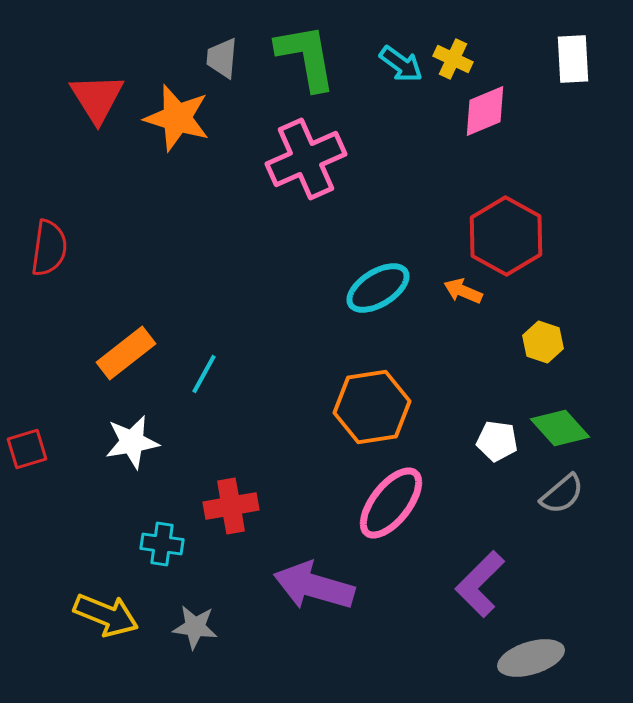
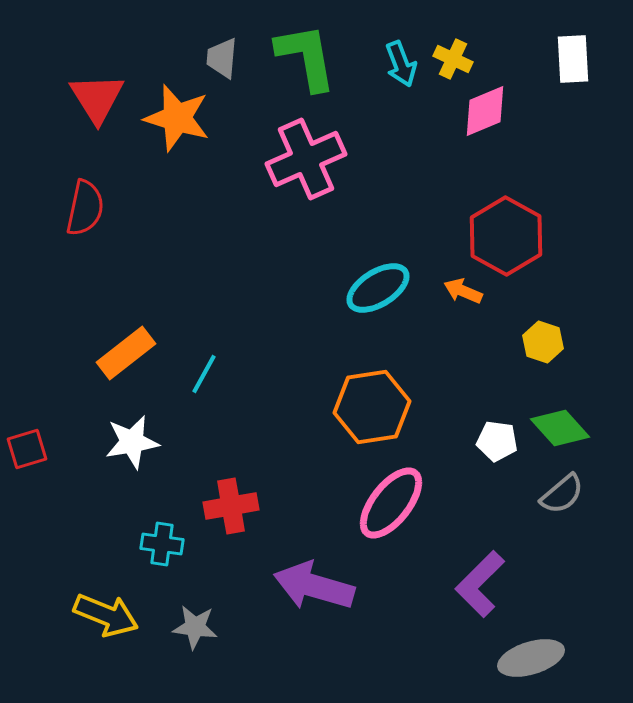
cyan arrow: rotated 33 degrees clockwise
red semicircle: moved 36 px right, 40 px up; rotated 4 degrees clockwise
